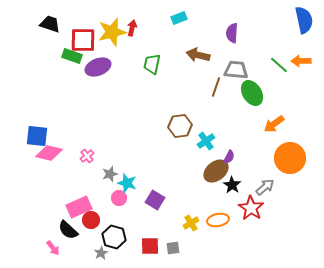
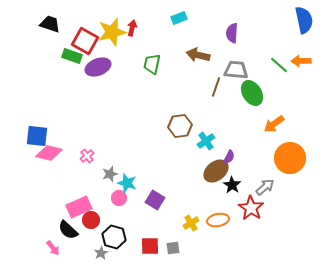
red square at (83, 40): moved 2 px right, 1 px down; rotated 28 degrees clockwise
